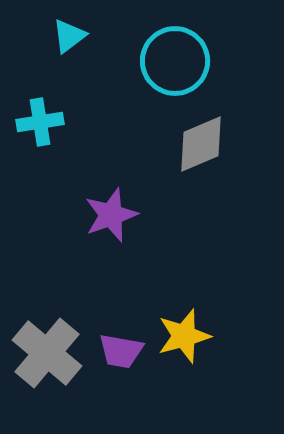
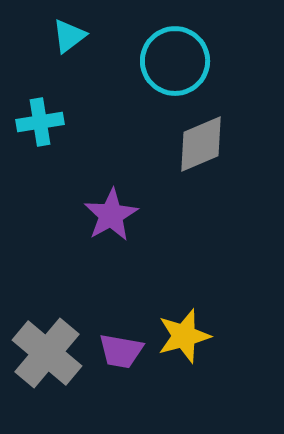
purple star: rotated 10 degrees counterclockwise
